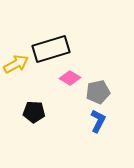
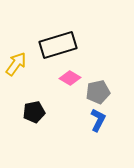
black rectangle: moved 7 px right, 4 px up
yellow arrow: rotated 25 degrees counterclockwise
black pentagon: rotated 15 degrees counterclockwise
blue L-shape: moved 1 px up
